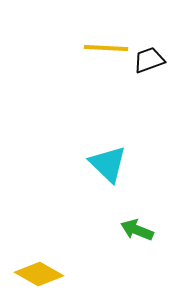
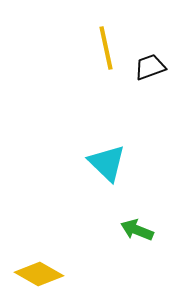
yellow line: rotated 75 degrees clockwise
black trapezoid: moved 1 px right, 7 px down
cyan triangle: moved 1 px left, 1 px up
